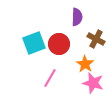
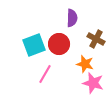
purple semicircle: moved 5 px left, 1 px down
cyan square: moved 2 px down
orange star: rotated 18 degrees counterclockwise
pink line: moved 5 px left, 4 px up
